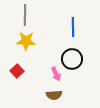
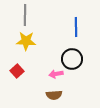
blue line: moved 3 px right
pink arrow: rotated 104 degrees clockwise
